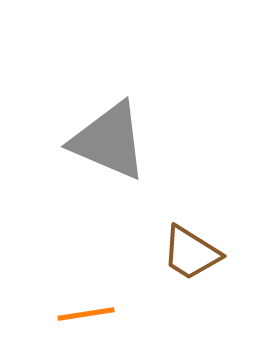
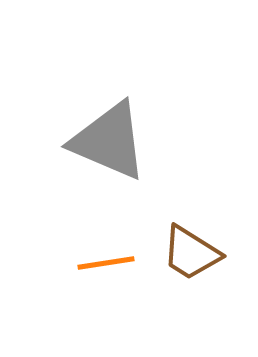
orange line: moved 20 px right, 51 px up
